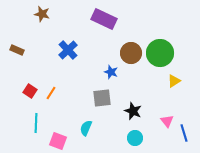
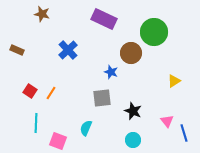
green circle: moved 6 px left, 21 px up
cyan circle: moved 2 px left, 2 px down
